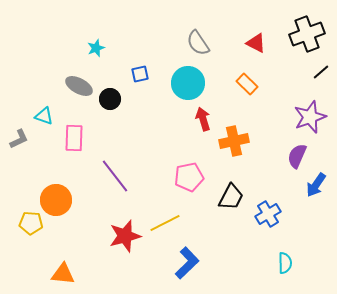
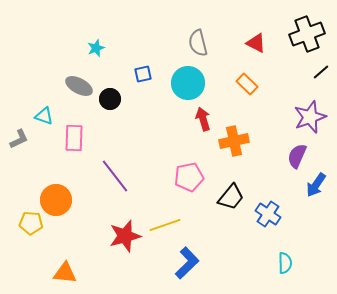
gray semicircle: rotated 20 degrees clockwise
blue square: moved 3 px right
black trapezoid: rotated 12 degrees clockwise
blue cross: rotated 25 degrees counterclockwise
yellow line: moved 2 px down; rotated 8 degrees clockwise
orange triangle: moved 2 px right, 1 px up
